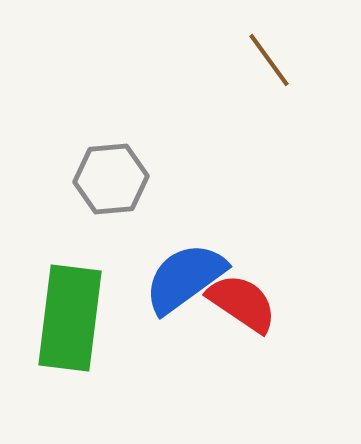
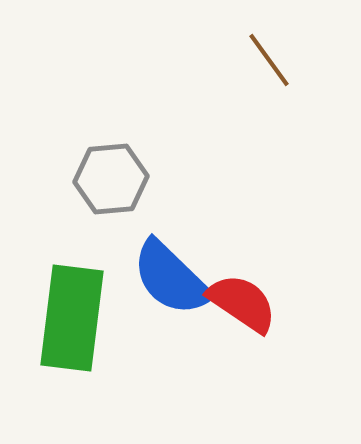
blue semicircle: moved 14 px left; rotated 100 degrees counterclockwise
green rectangle: moved 2 px right
